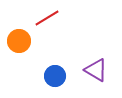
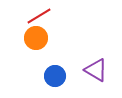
red line: moved 8 px left, 2 px up
orange circle: moved 17 px right, 3 px up
